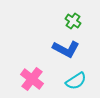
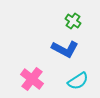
blue L-shape: moved 1 px left
cyan semicircle: moved 2 px right
